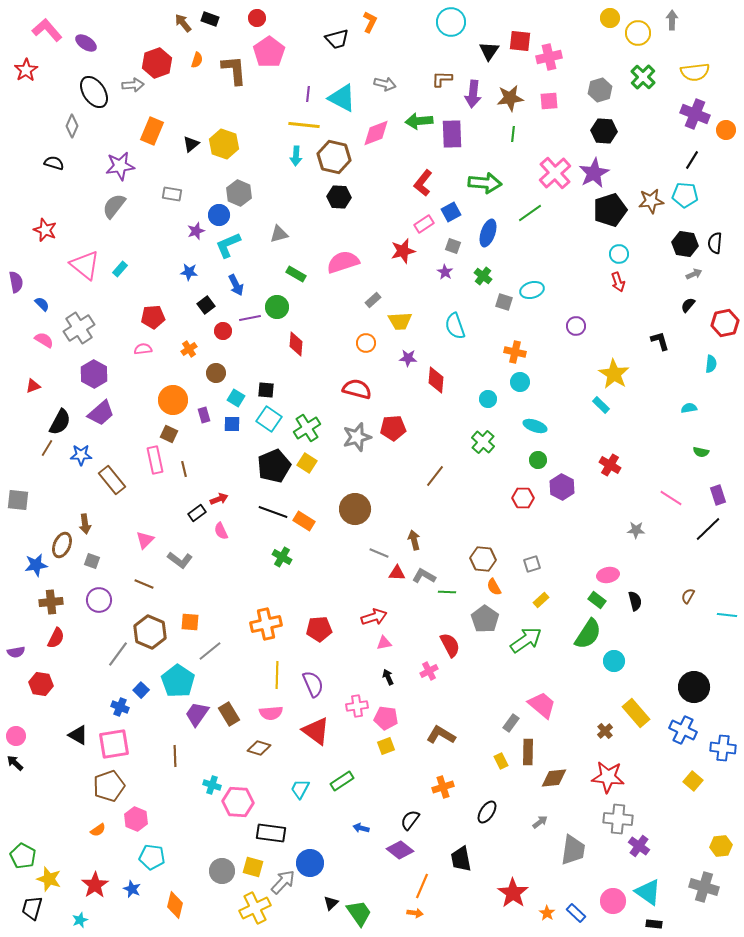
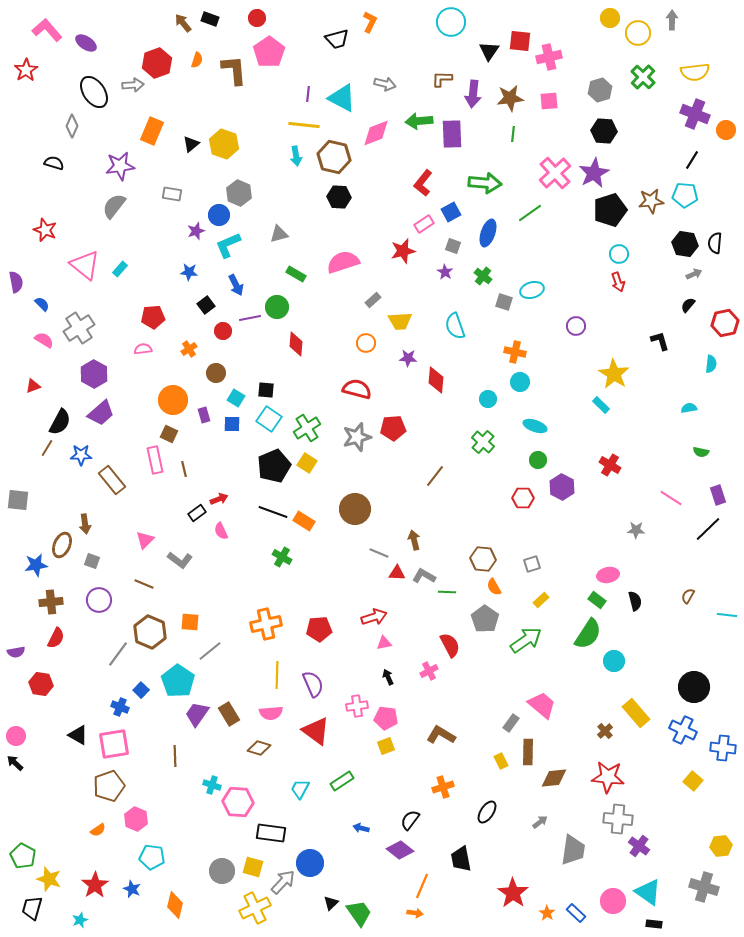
cyan arrow at (296, 156): rotated 12 degrees counterclockwise
